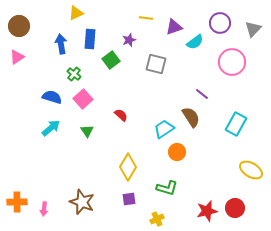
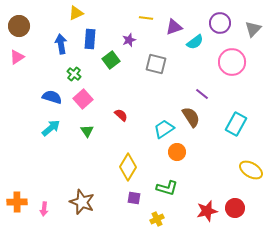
purple square: moved 5 px right, 1 px up; rotated 16 degrees clockwise
